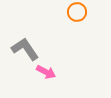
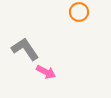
orange circle: moved 2 px right
